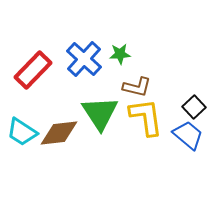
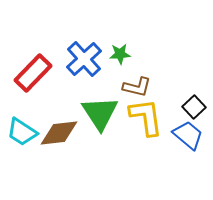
blue cross: rotated 6 degrees clockwise
red rectangle: moved 3 px down
